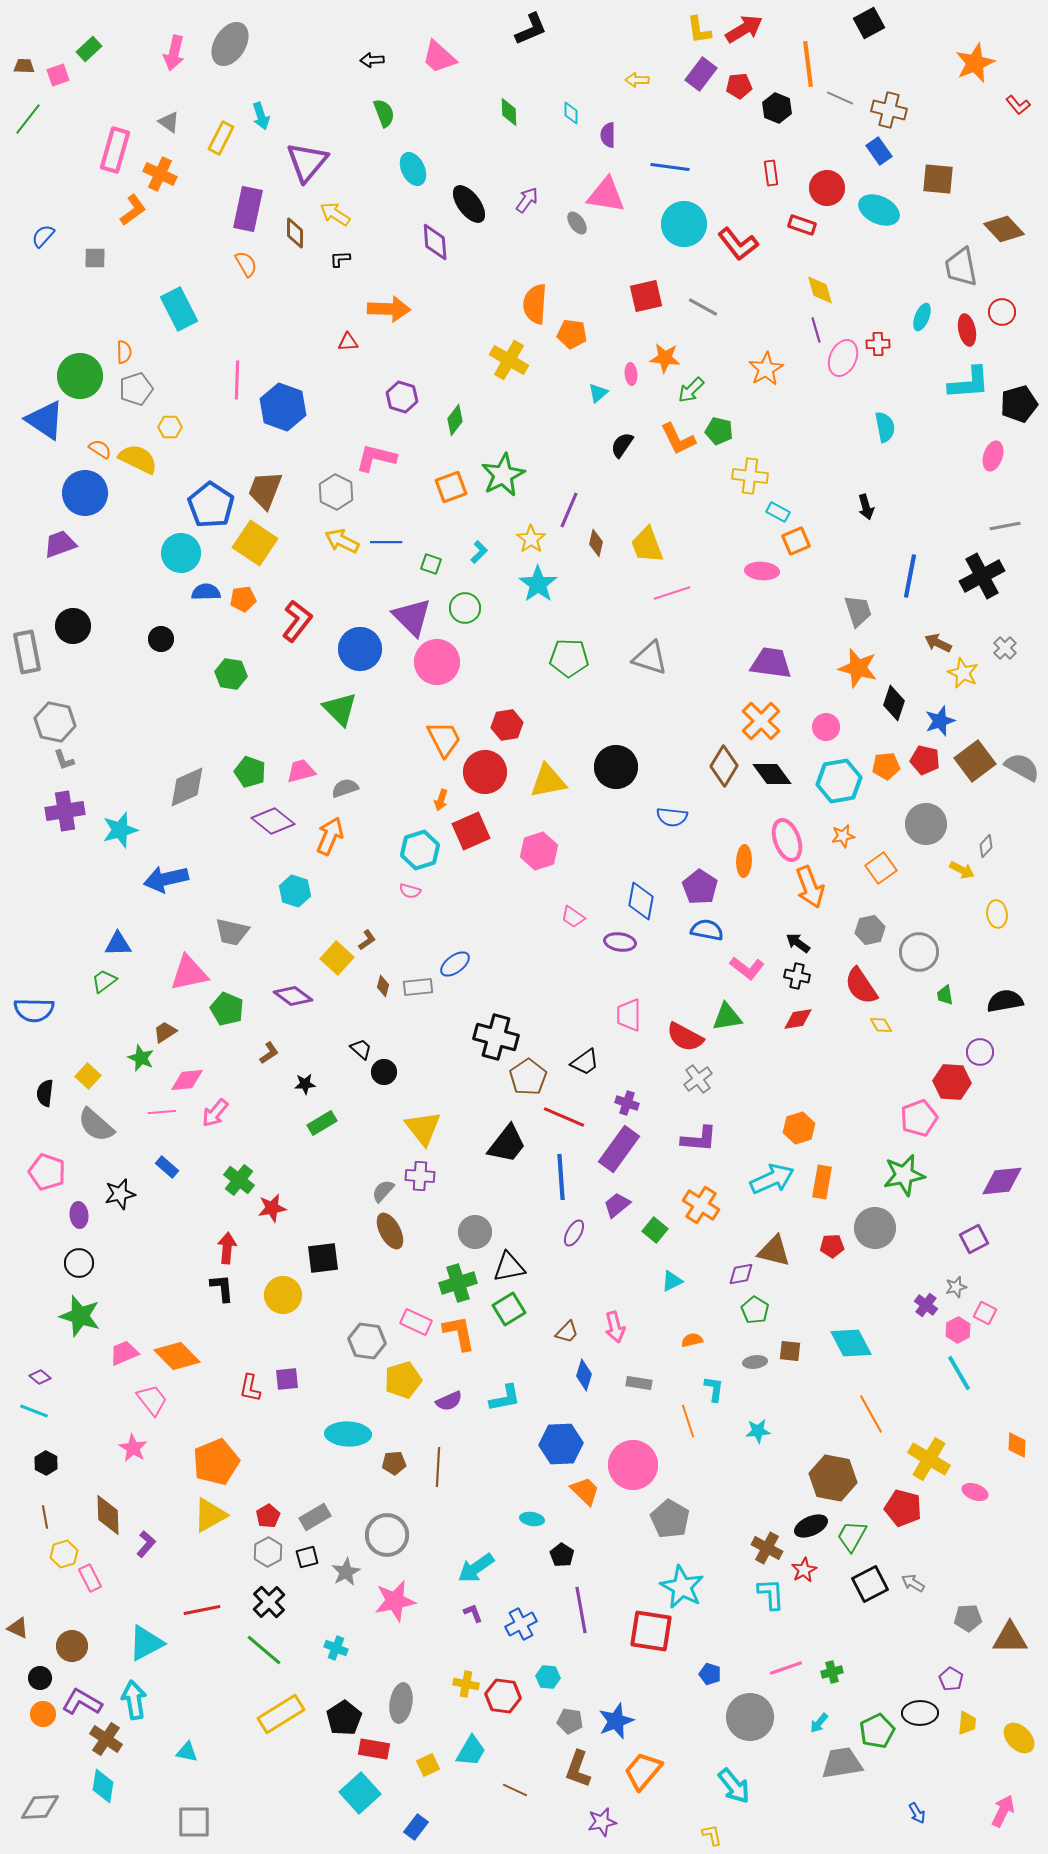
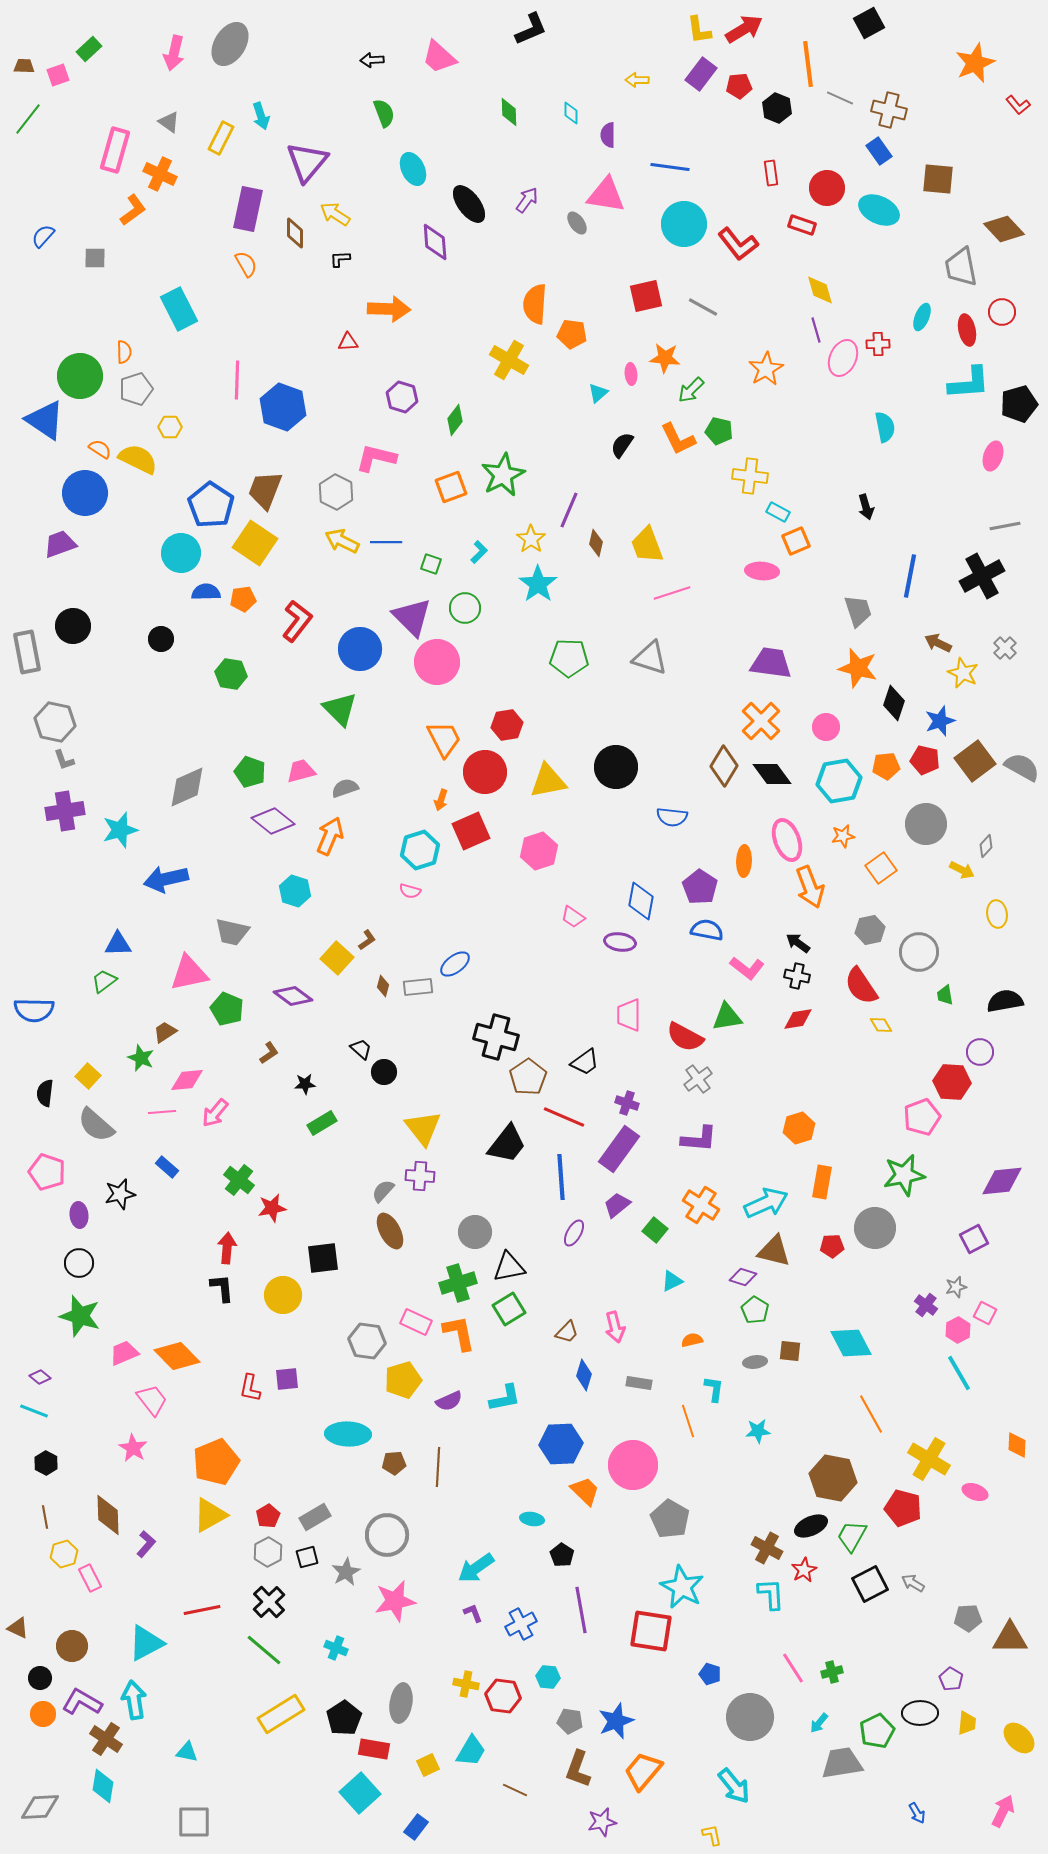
pink pentagon at (919, 1118): moved 3 px right, 1 px up
cyan arrow at (772, 1179): moved 6 px left, 24 px down
purple diamond at (741, 1274): moved 2 px right, 3 px down; rotated 28 degrees clockwise
pink line at (786, 1668): moved 7 px right; rotated 76 degrees clockwise
